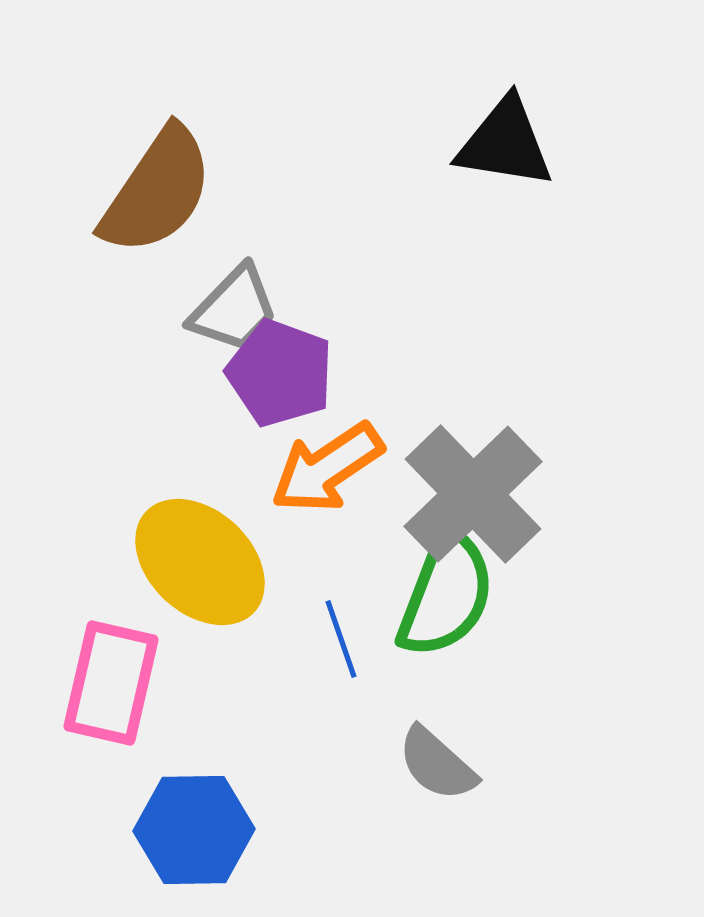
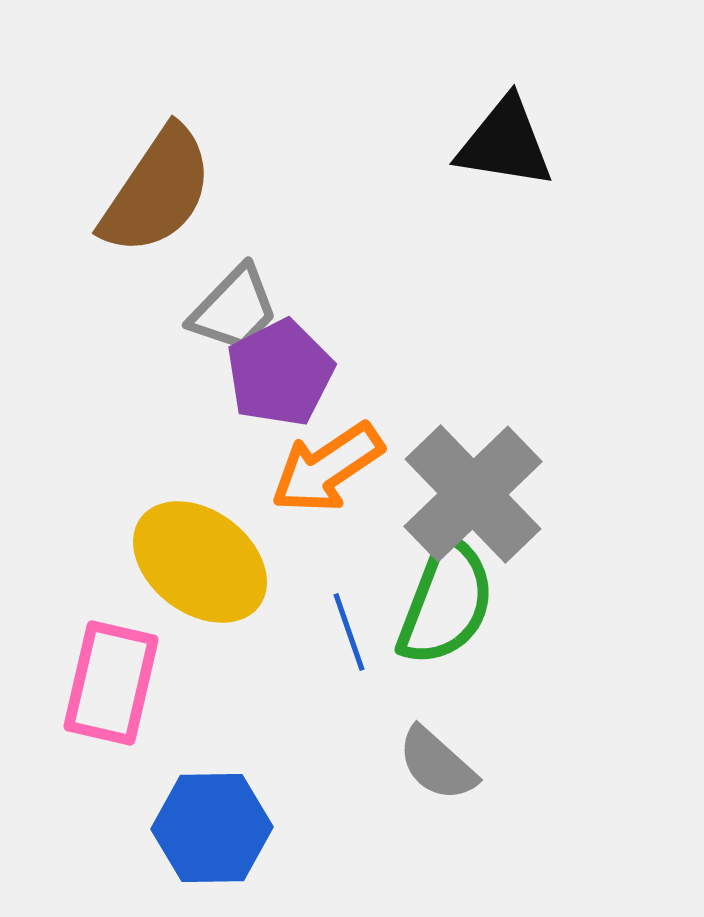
purple pentagon: rotated 25 degrees clockwise
yellow ellipse: rotated 6 degrees counterclockwise
green semicircle: moved 8 px down
blue line: moved 8 px right, 7 px up
blue hexagon: moved 18 px right, 2 px up
